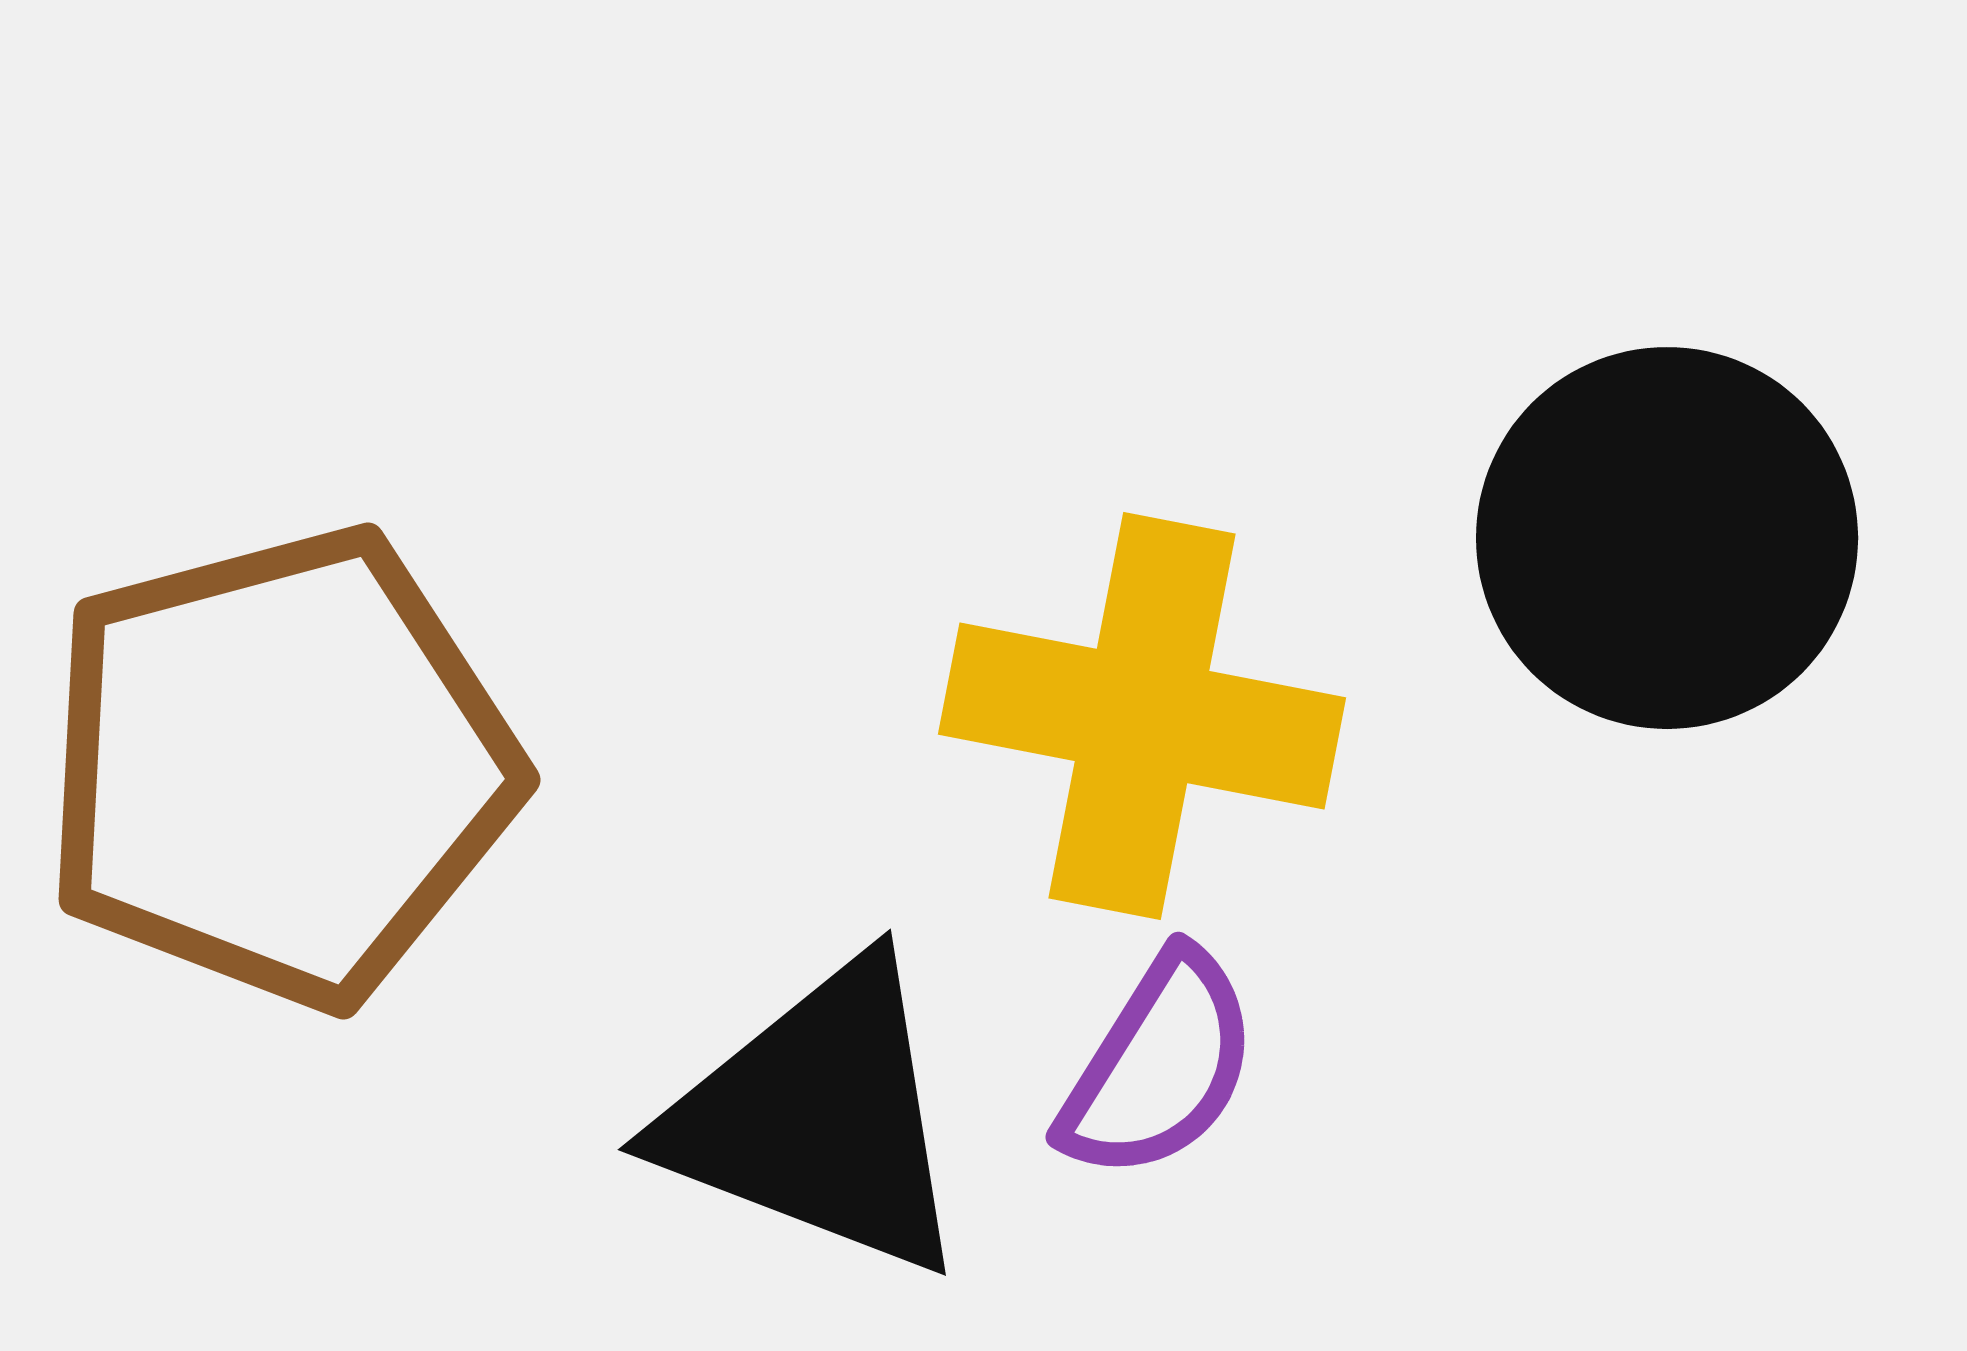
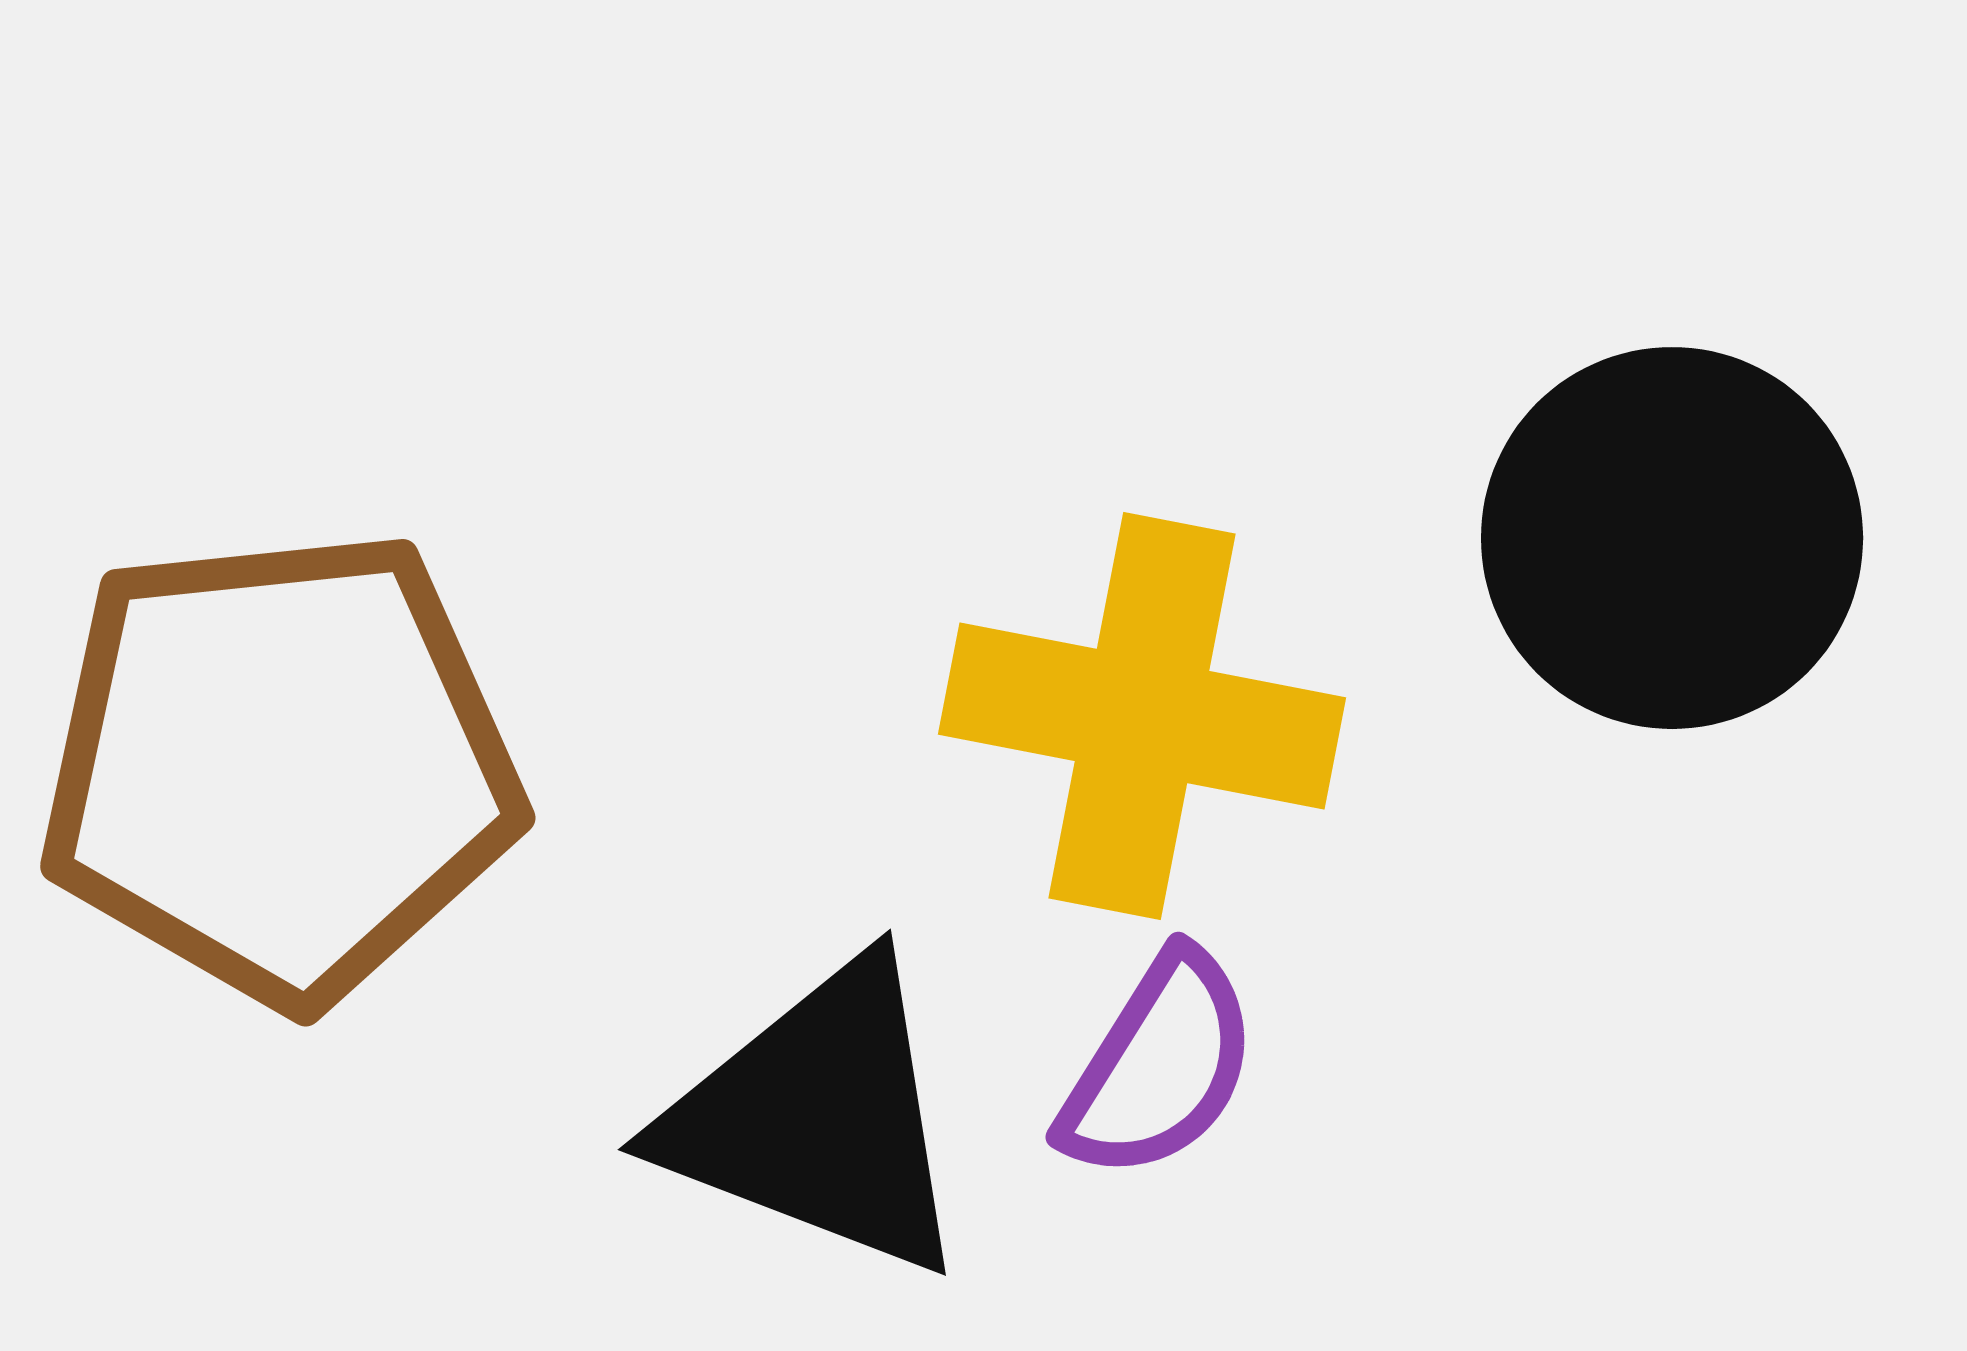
black circle: moved 5 px right
brown pentagon: rotated 9 degrees clockwise
